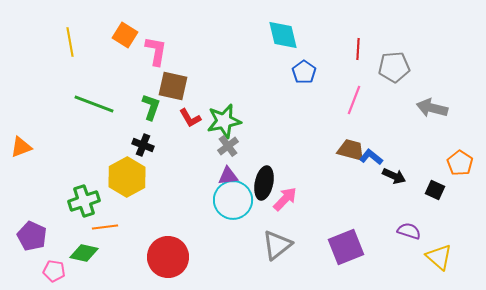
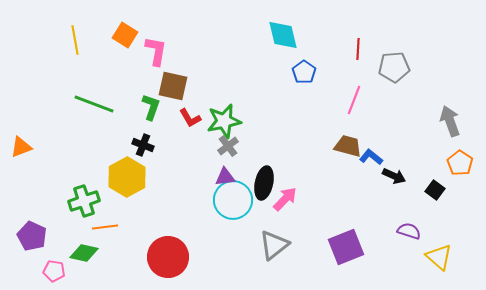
yellow line: moved 5 px right, 2 px up
gray arrow: moved 18 px right, 13 px down; rotated 56 degrees clockwise
brown trapezoid: moved 3 px left, 4 px up
purple triangle: moved 3 px left, 1 px down
black square: rotated 12 degrees clockwise
gray triangle: moved 3 px left
